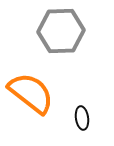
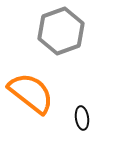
gray hexagon: rotated 18 degrees counterclockwise
